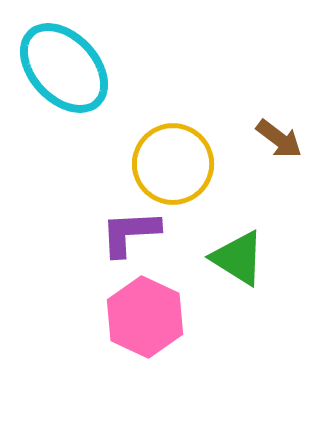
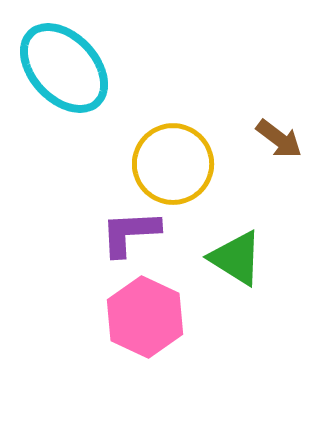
green triangle: moved 2 px left
